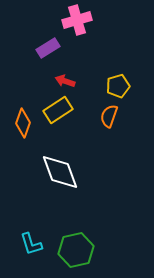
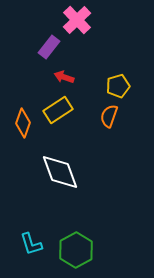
pink cross: rotated 28 degrees counterclockwise
purple rectangle: moved 1 px right, 1 px up; rotated 20 degrees counterclockwise
red arrow: moved 1 px left, 4 px up
green hexagon: rotated 16 degrees counterclockwise
